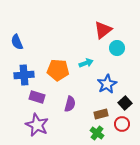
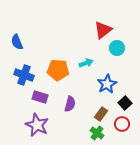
blue cross: rotated 24 degrees clockwise
purple rectangle: moved 3 px right
brown rectangle: rotated 40 degrees counterclockwise
